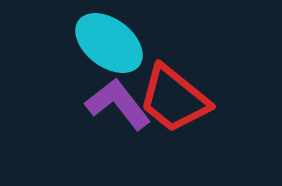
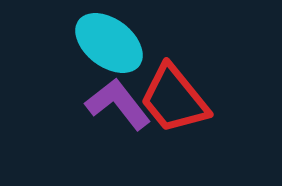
red trapezoid: rotated 12 degrees clockwise
